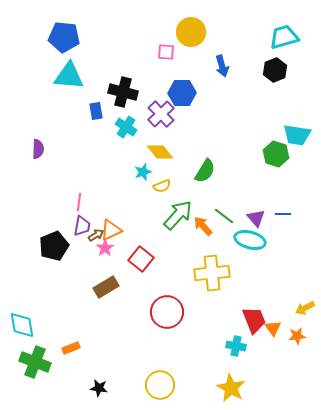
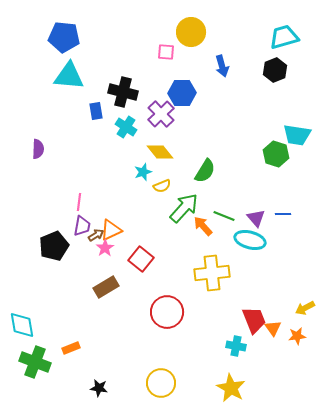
green arrow at (178, 215): moved 6 px right, 7 px up
green line at (224, 216): rotated 15 degrees counterclockwise
yellow circle at (160, 385): moved 1 px right, 2 px up
